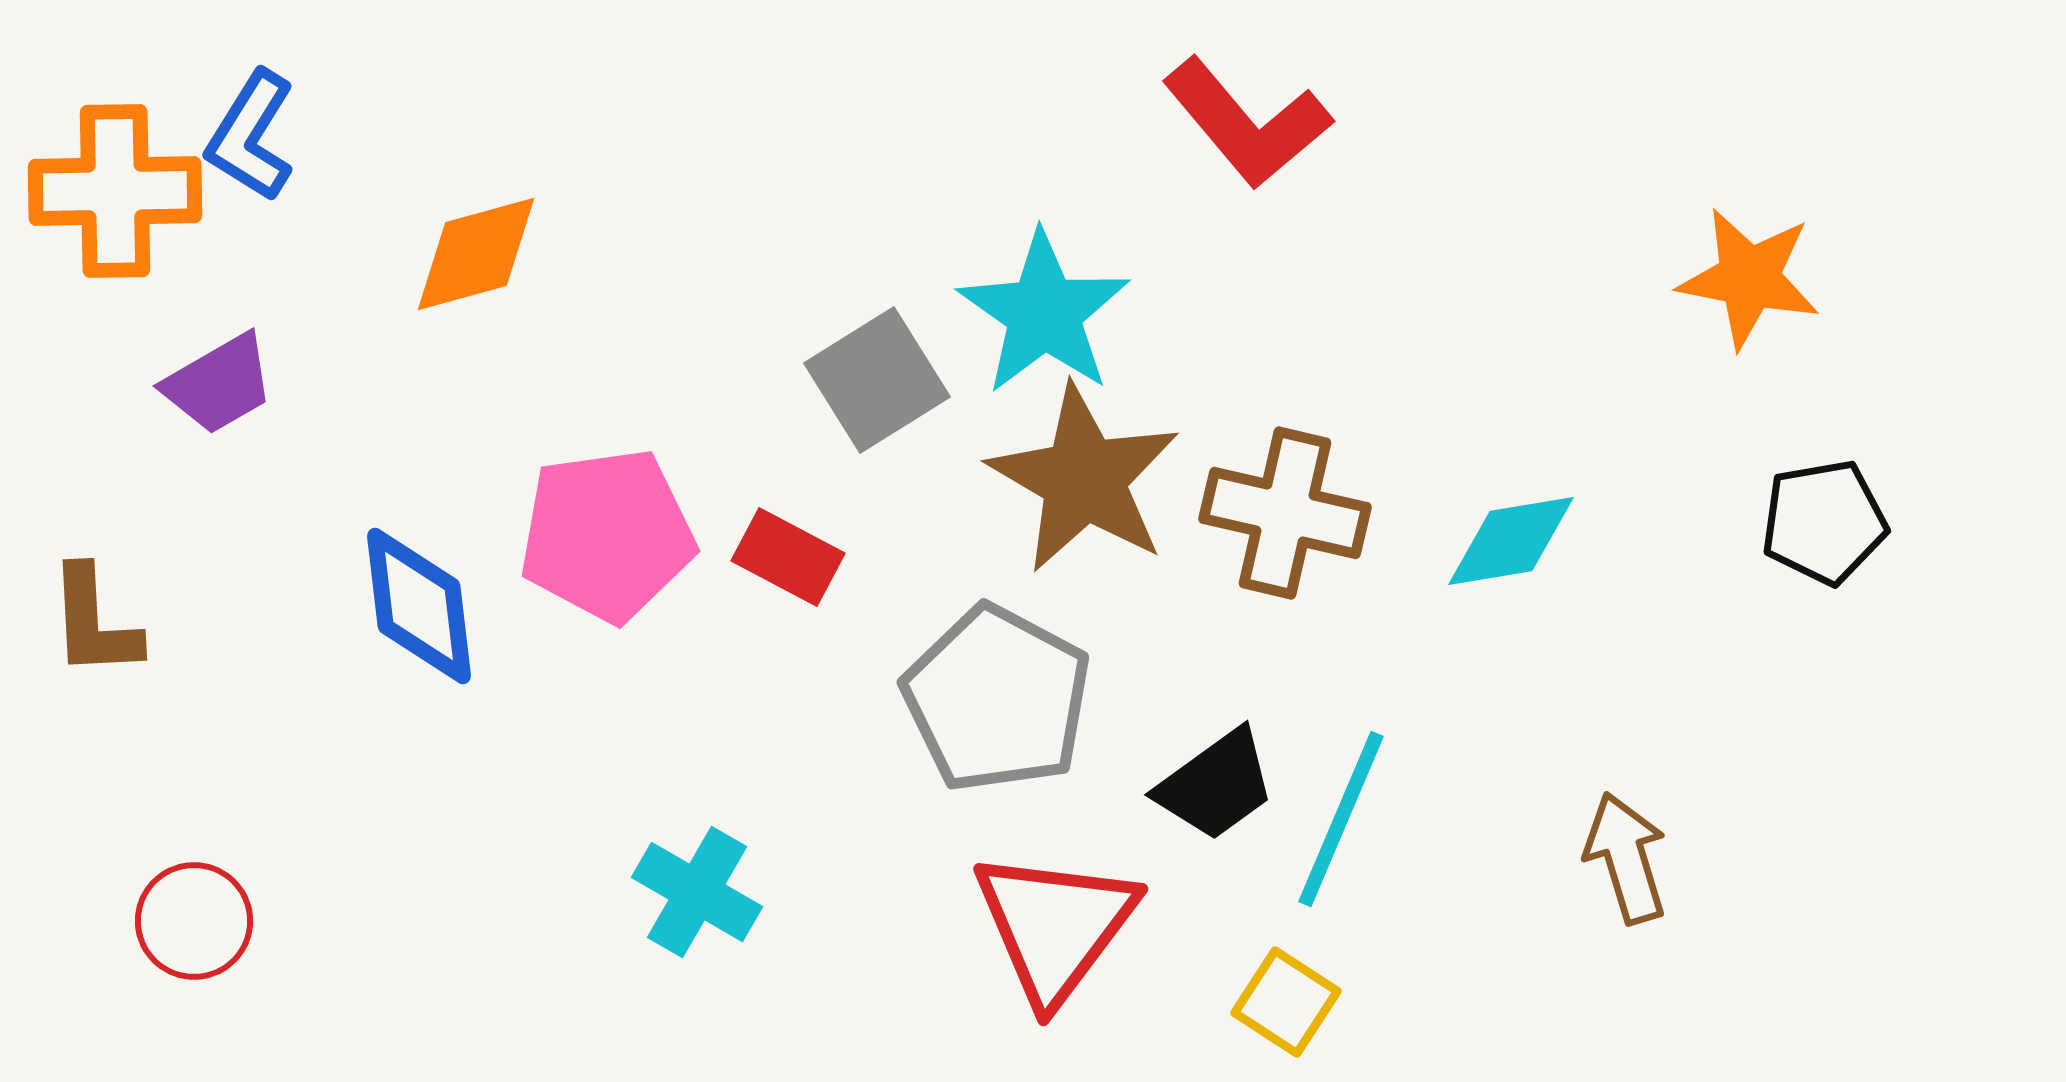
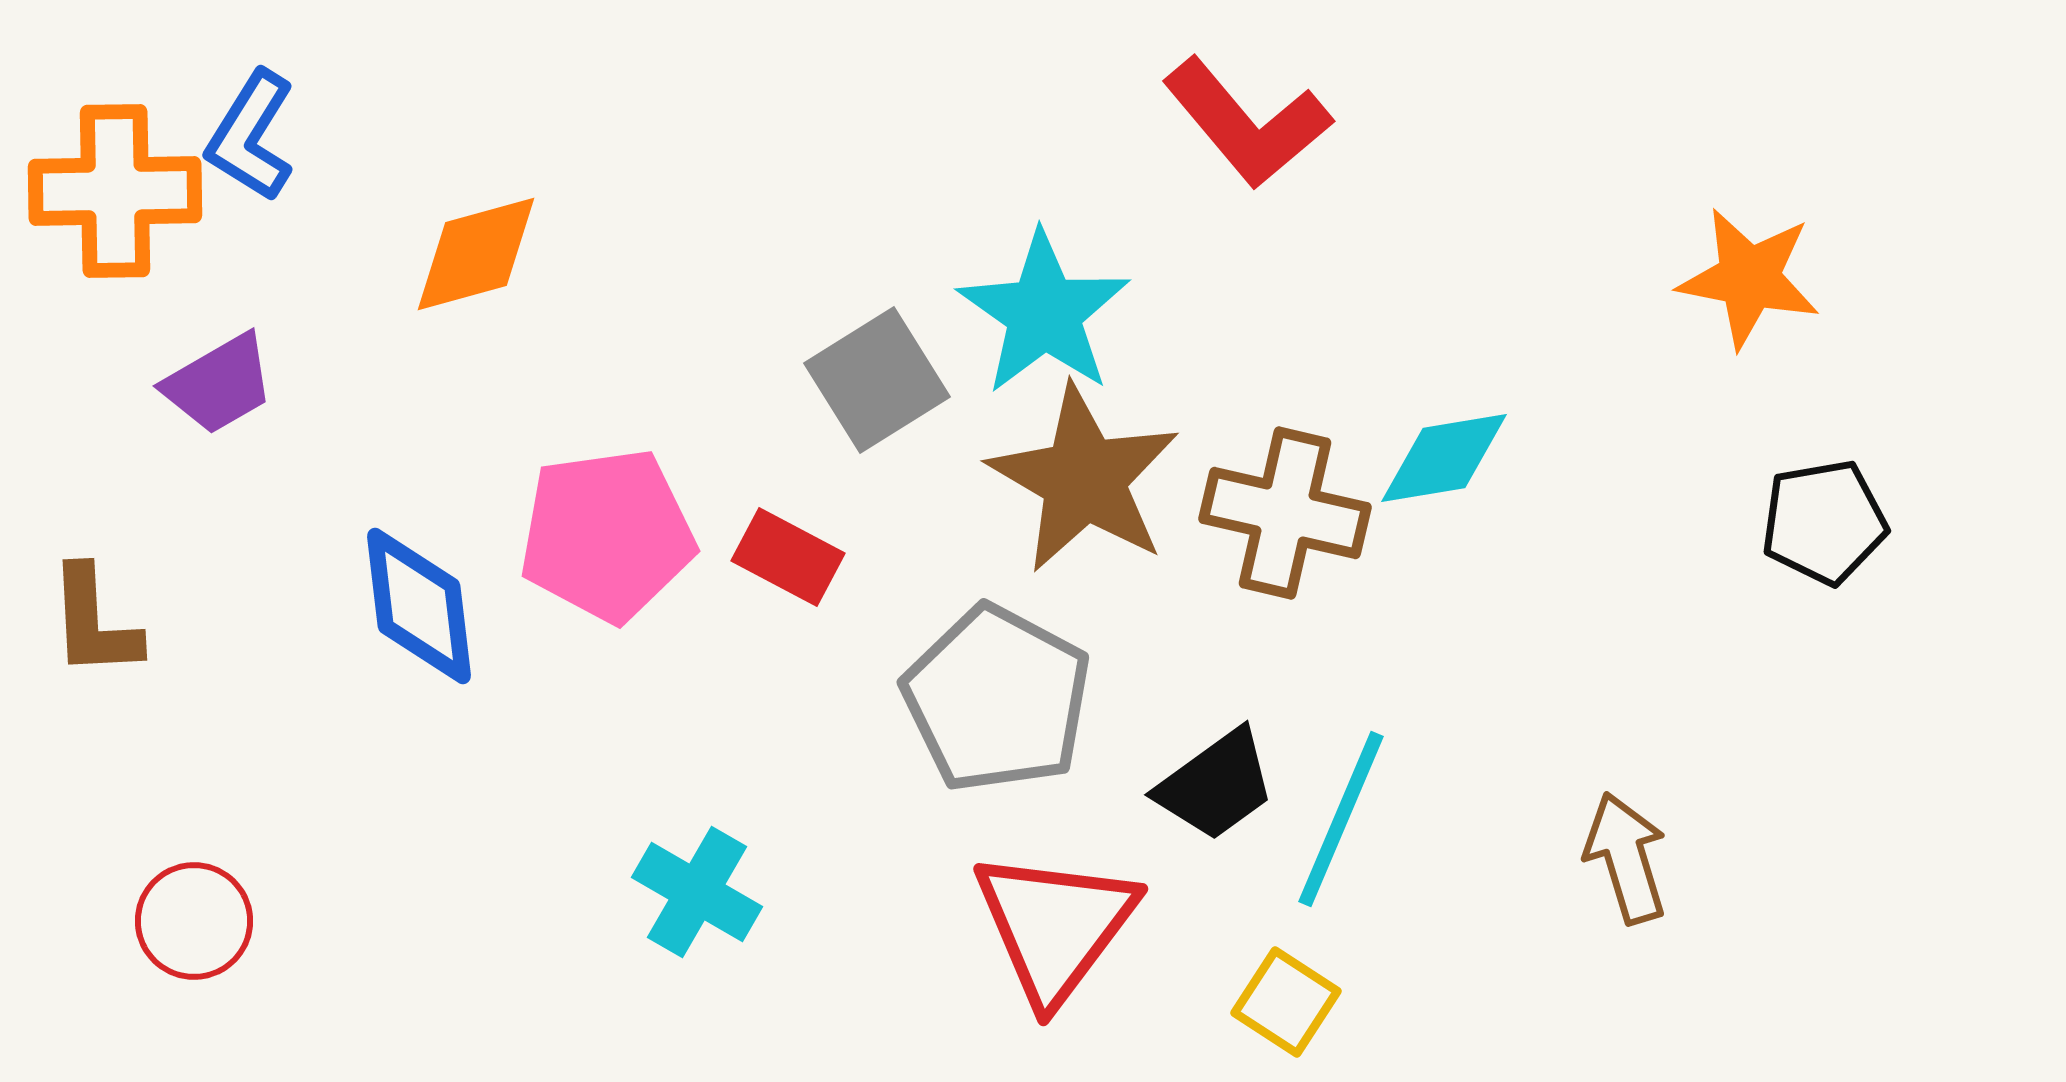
cyan diamond: moved 67 px left, 83 px up
